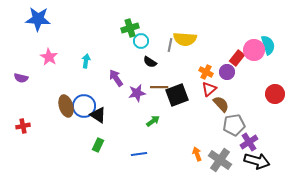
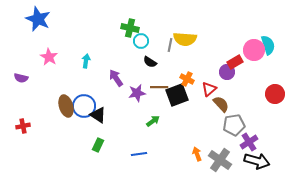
blue star: rotated 20 degrees clockwise
green cross: rotated 30 degrees clockwise
red rectangle: moved 2 px left, 4 px down; rotated 21 degrees clockwise
orange cross: moved 19 px left, 7 px down
